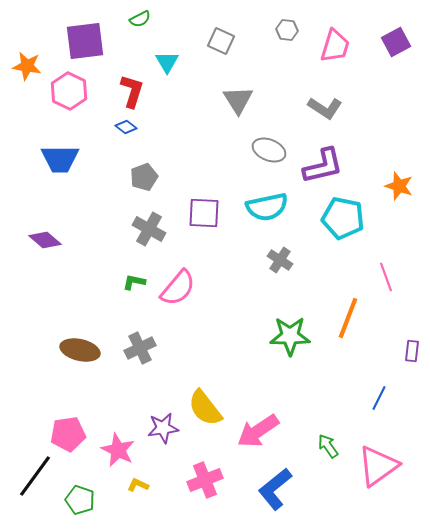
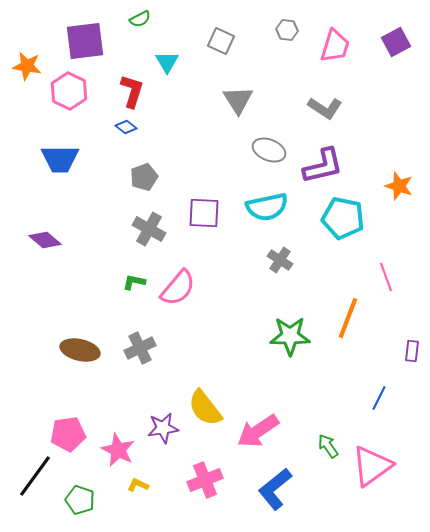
pink triangle at (378, 466): moved 6 px left
